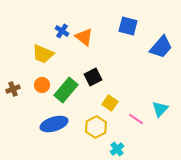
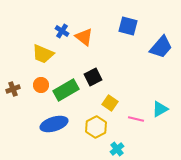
orange circle: moved 1 px left
green rectangle: rotated 20 degrees clockwise
cyan triangle: rotated 18 degrees clockwise
pink line: rotated 21 degrees counterclockwise
